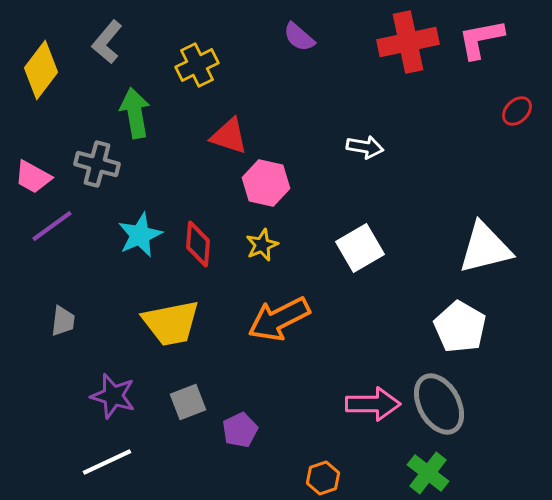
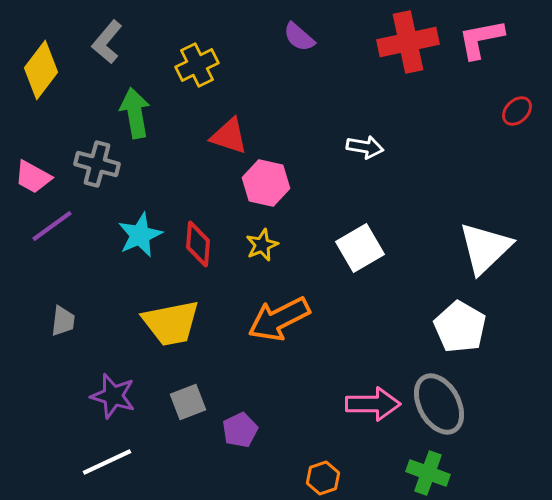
white triangle: rotated 30 degrees counterclockwise
green cross: rotated 18 degrees counterclockwise
